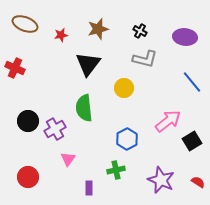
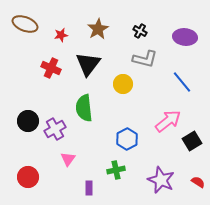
brown star: rotated 15 degrees counterclockwise
red cross: moved 36 px right
blue line: moved 10 px left
yellow circle: moved 1 px left, 4 px up
